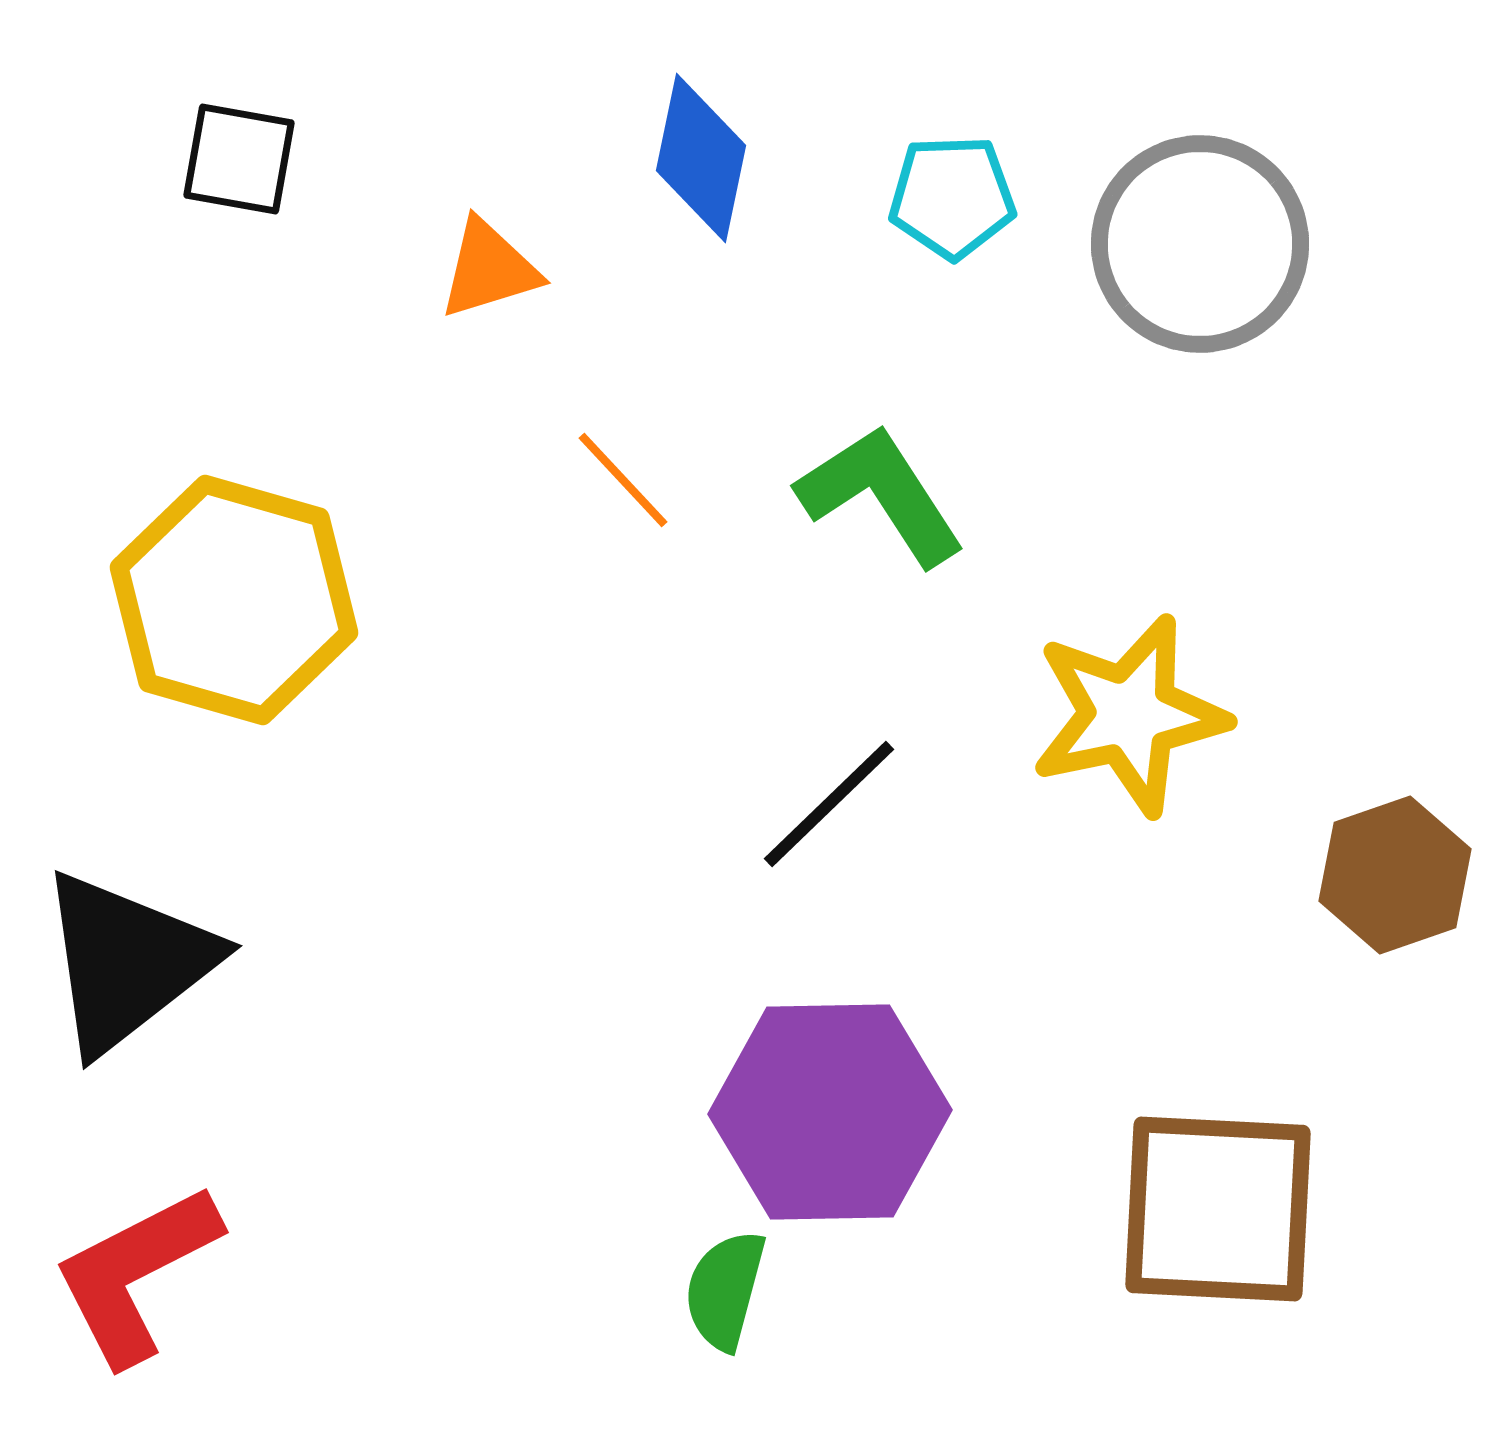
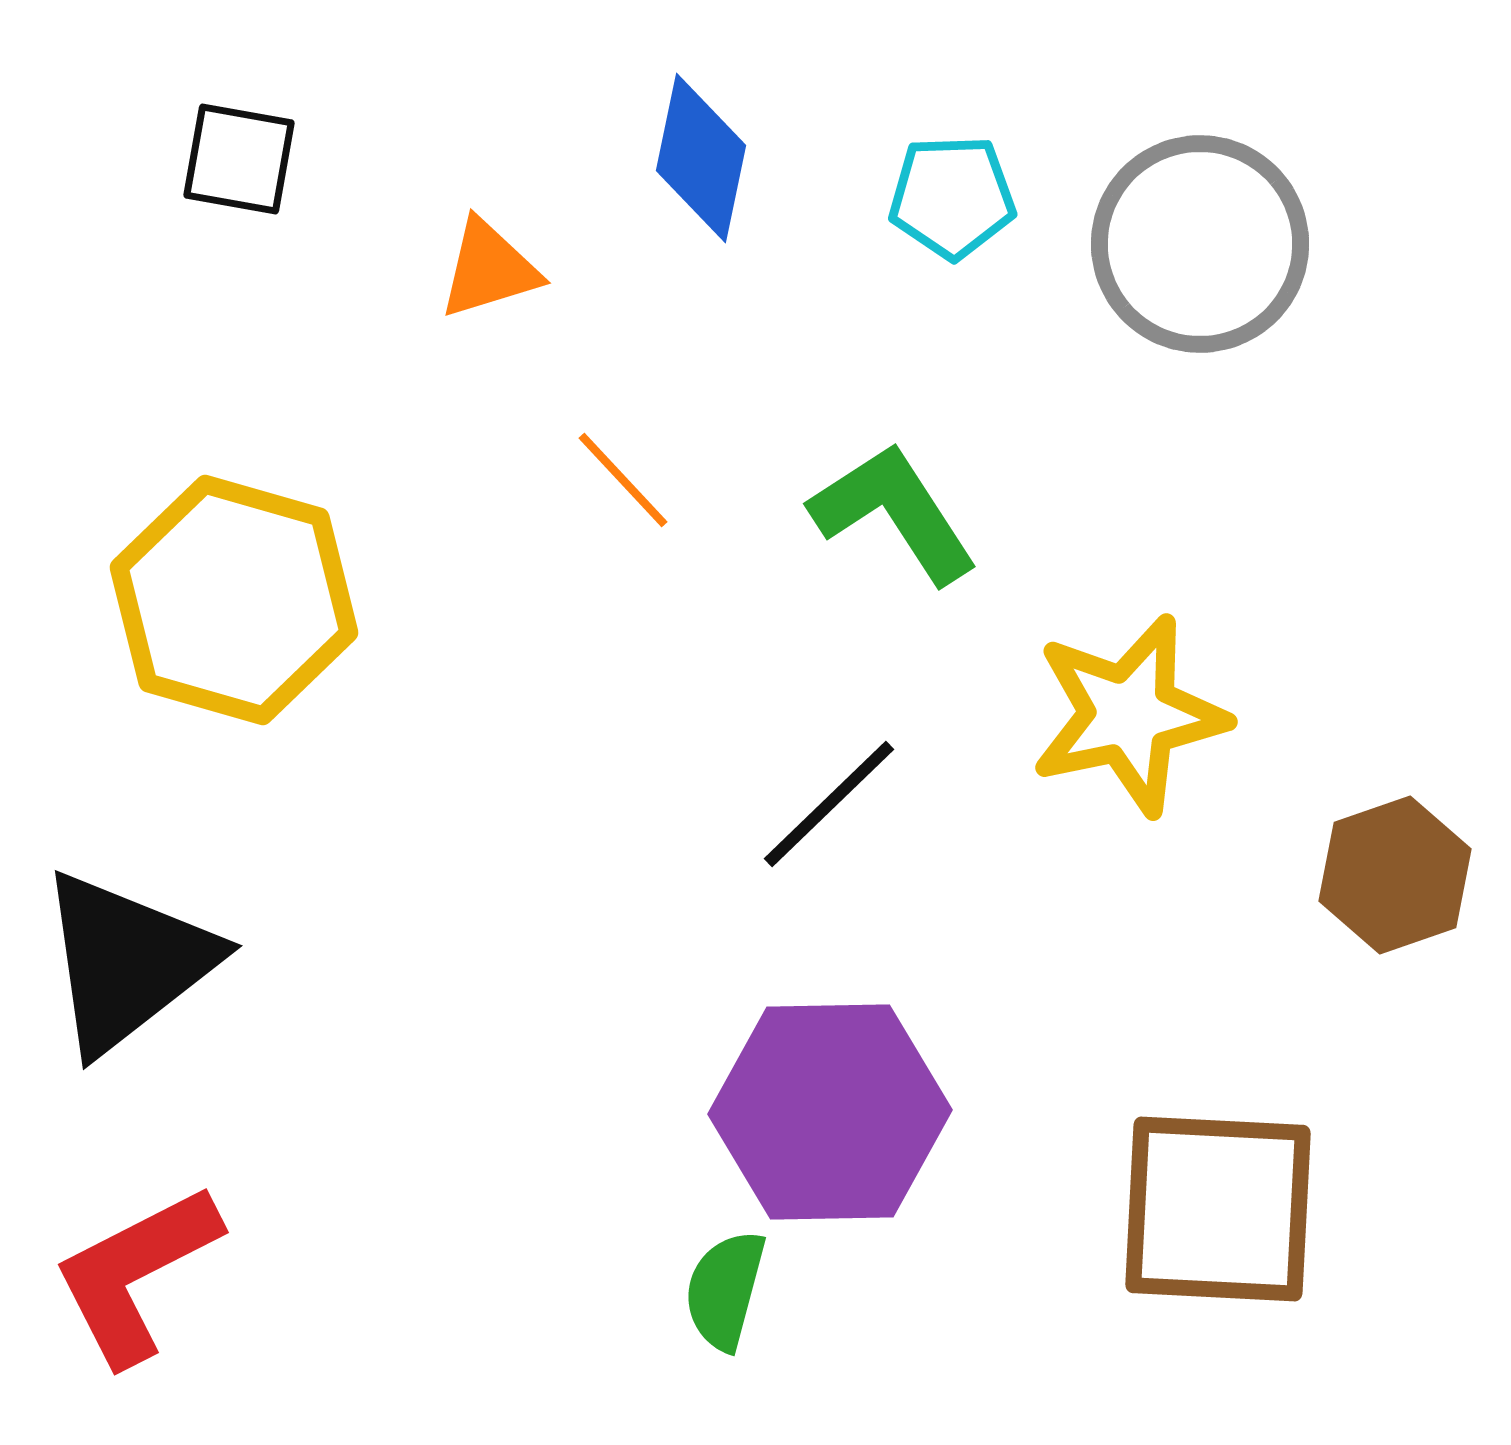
green L-shape: moved 13 px right, 18 px down
